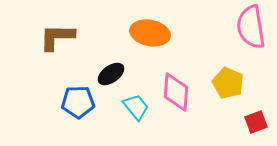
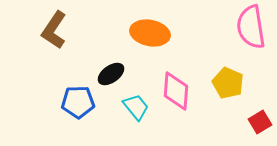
brown L-shape: moved 3 px left, 7 px up; rotated 57 degrees counterclockwise
pink diamond: moved 1 px up
red square: moved 4 px right; rotated 10 degrees counterclockwise
